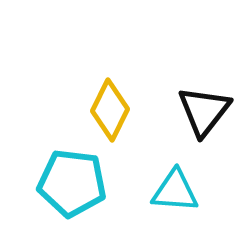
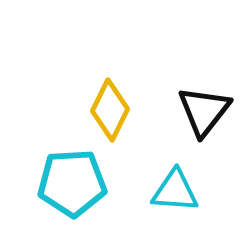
cyan pentagon: rotated 10 degrees counterclockwise
